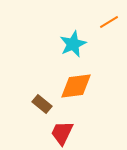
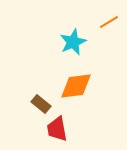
cyan star: moved 2 px up
brown rectangle: moved 1 px left
red trapezoid: moved 5 px left, 4 px up; rotated 36 degrees counterclockwise
